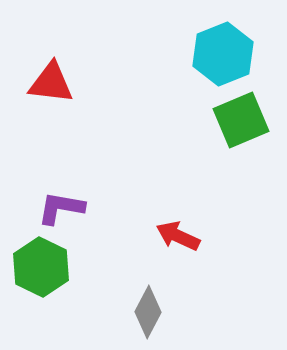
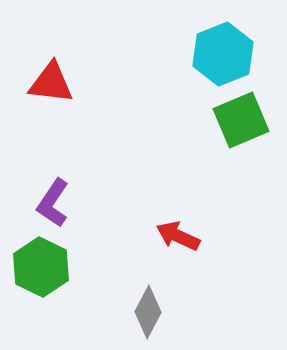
purple L-shape: moved 8 px left, 5 px up; rotated 66 degrees counterclockwise
